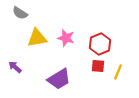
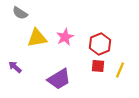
pink star: moved 1 px left, 1 px up; rotated 30 degrees clockwise
yellow line: moved 2 px right, 2 px up
